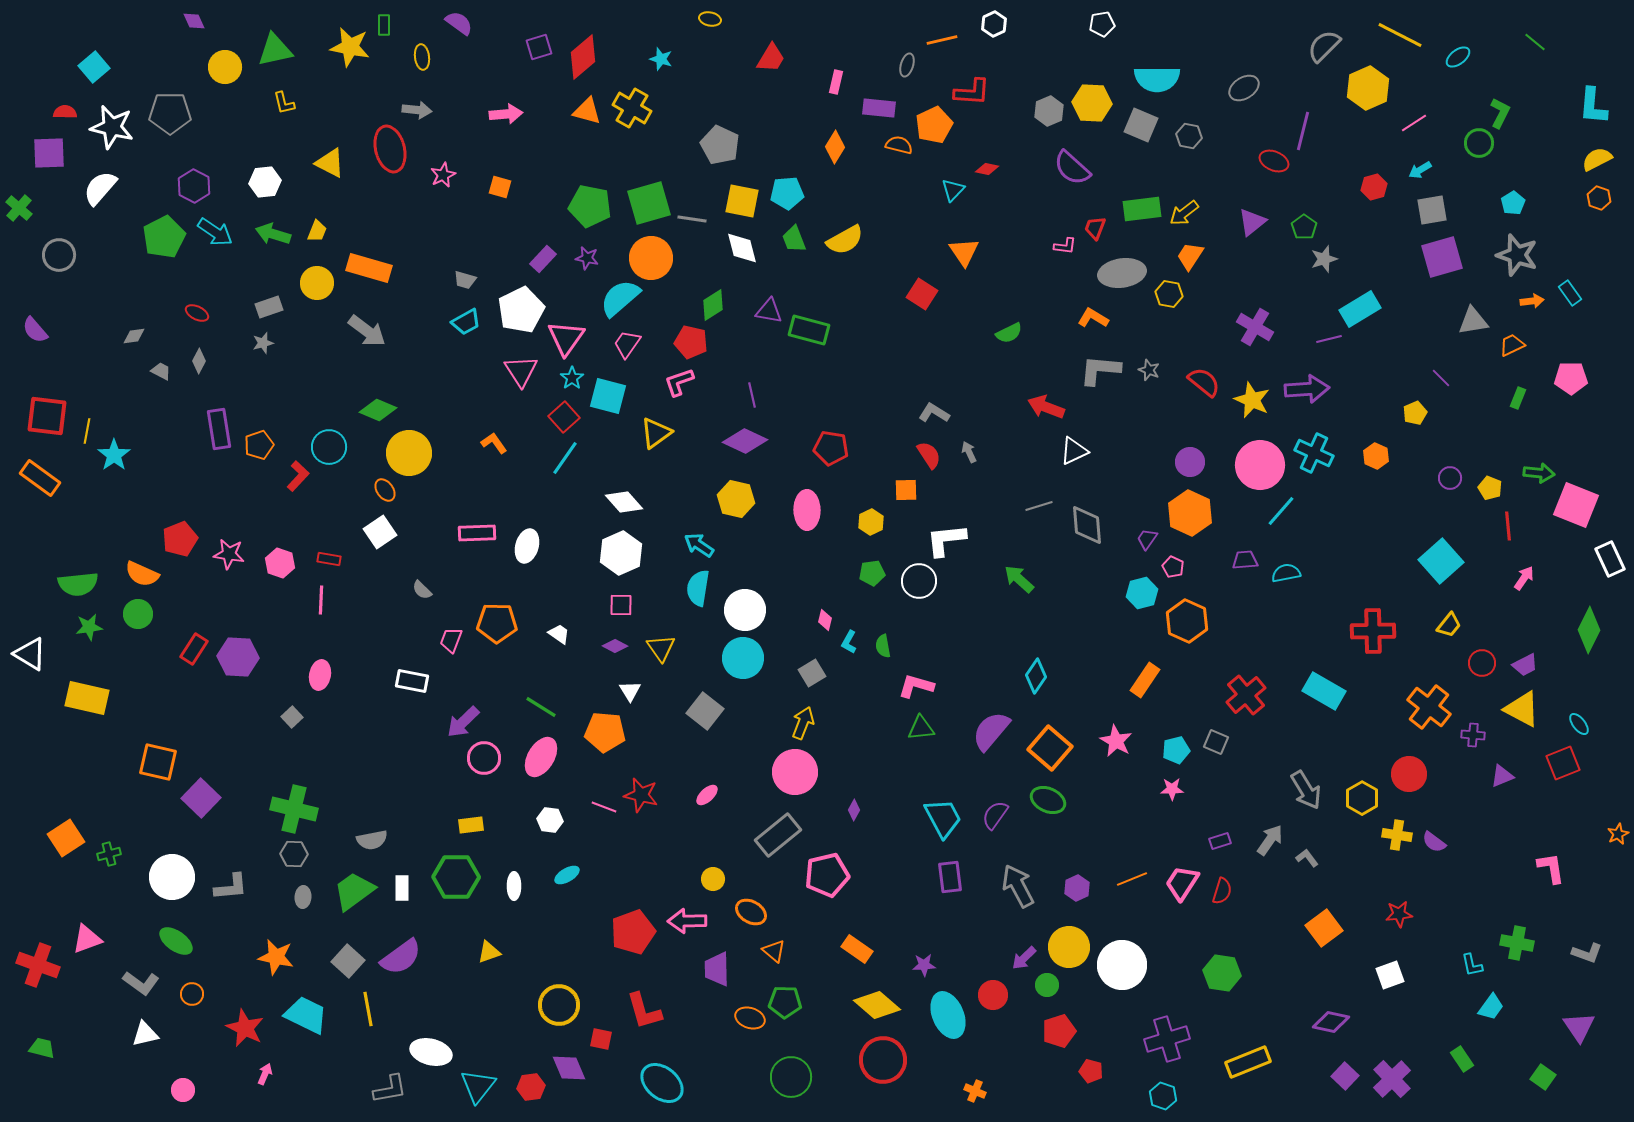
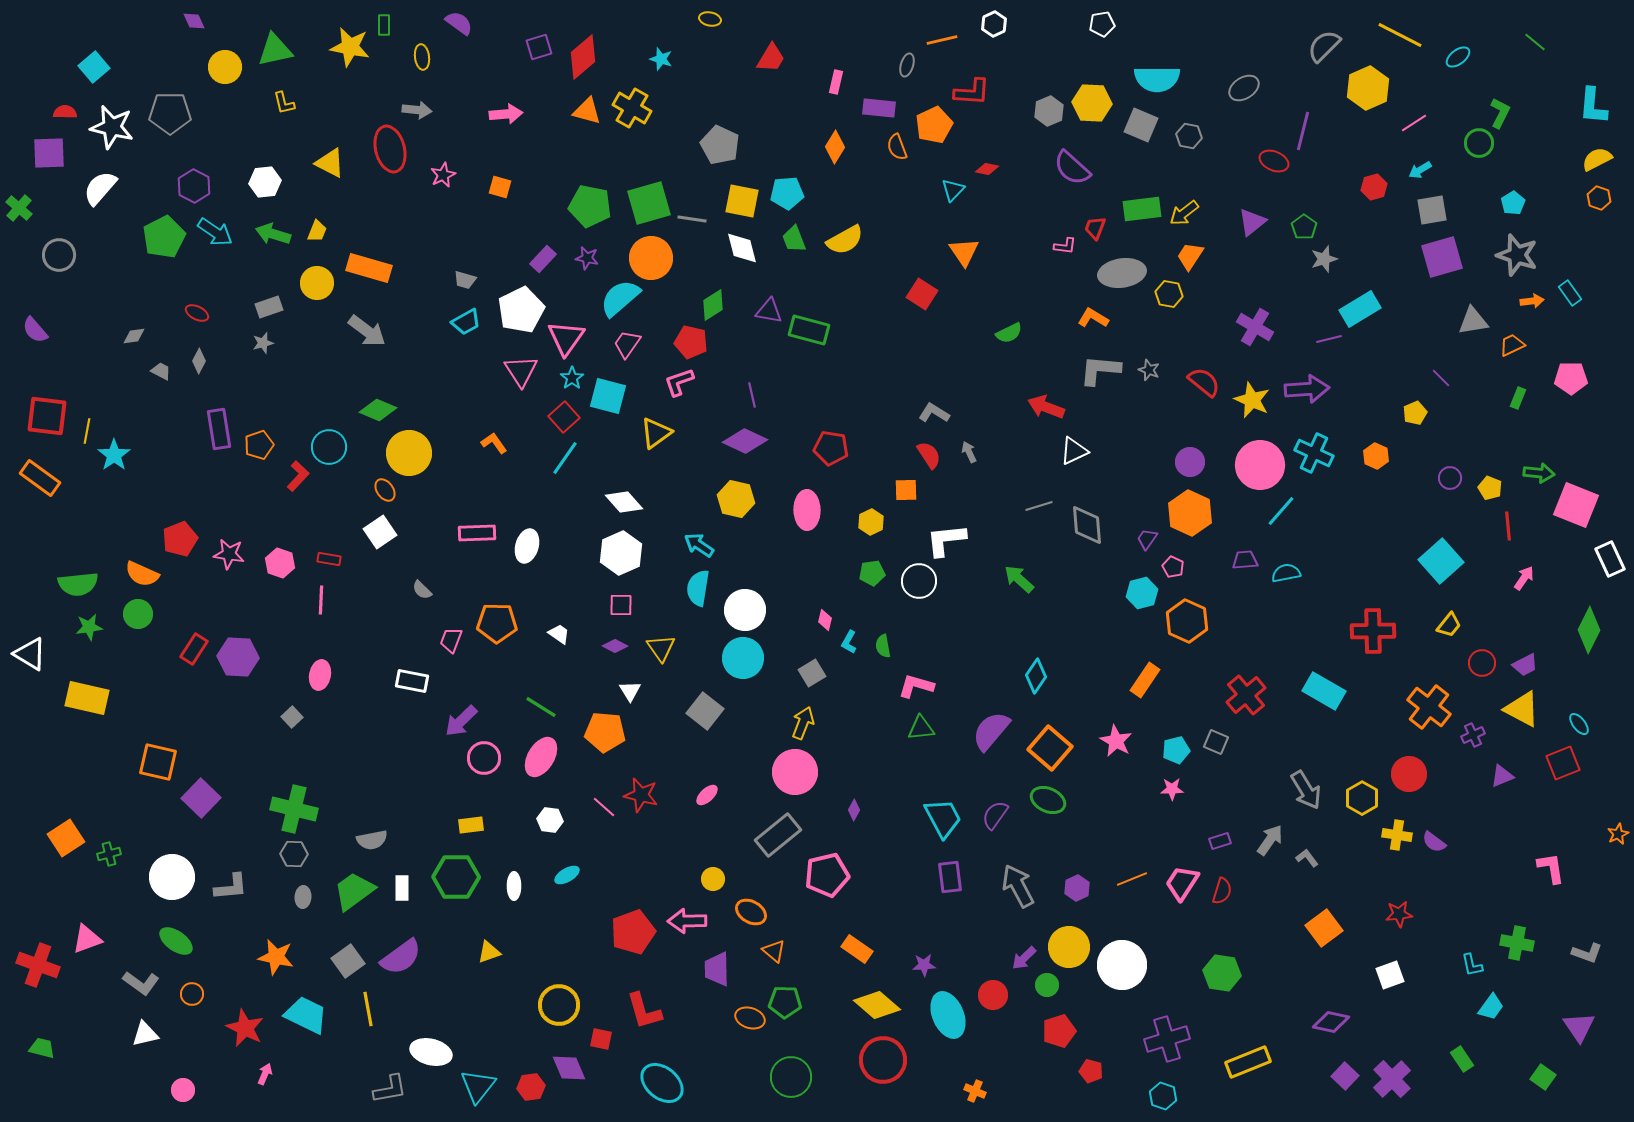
orange semicircle at (899, 145): moved 2 px left, 2 px down; rotated 124 degrees counterclockwise
purple arrow at (463, 722): moved 2 px left, 1 px up
purple cross at (1473, 735): rotated 30 degrees counterclockwise
pink line at (604, 807): rotated 20 degrees clockwise
gray square at (348, 961): rotated 12 degrees clockwise
